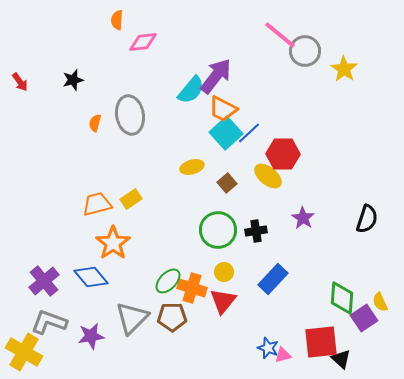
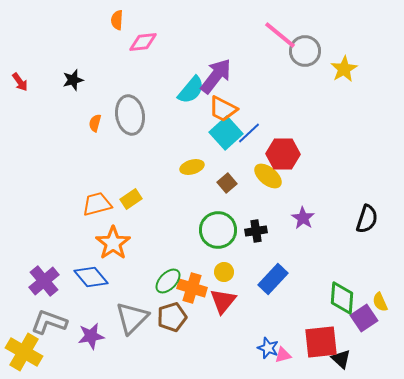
yellow star at (344, 69): rotated 8 degrees clockwise
brown pentagon at (172, 317): rotated 16 degrees counterclockwise
